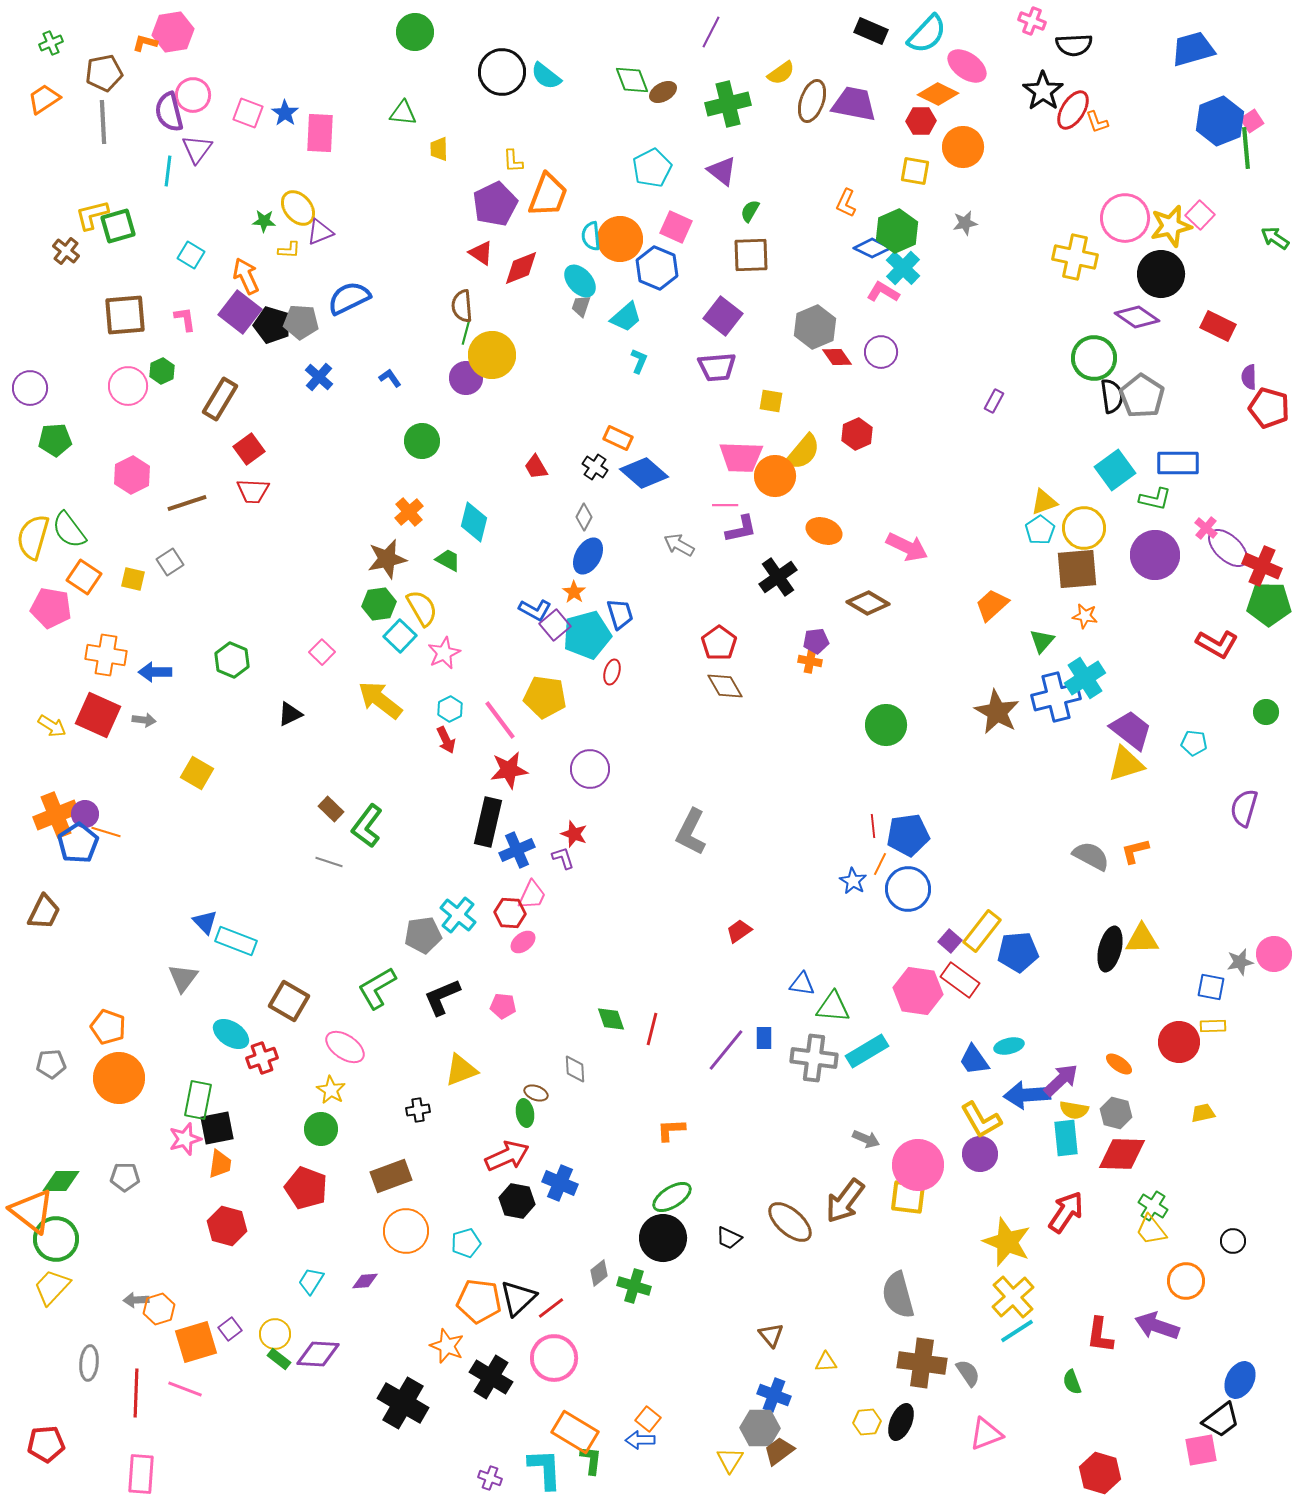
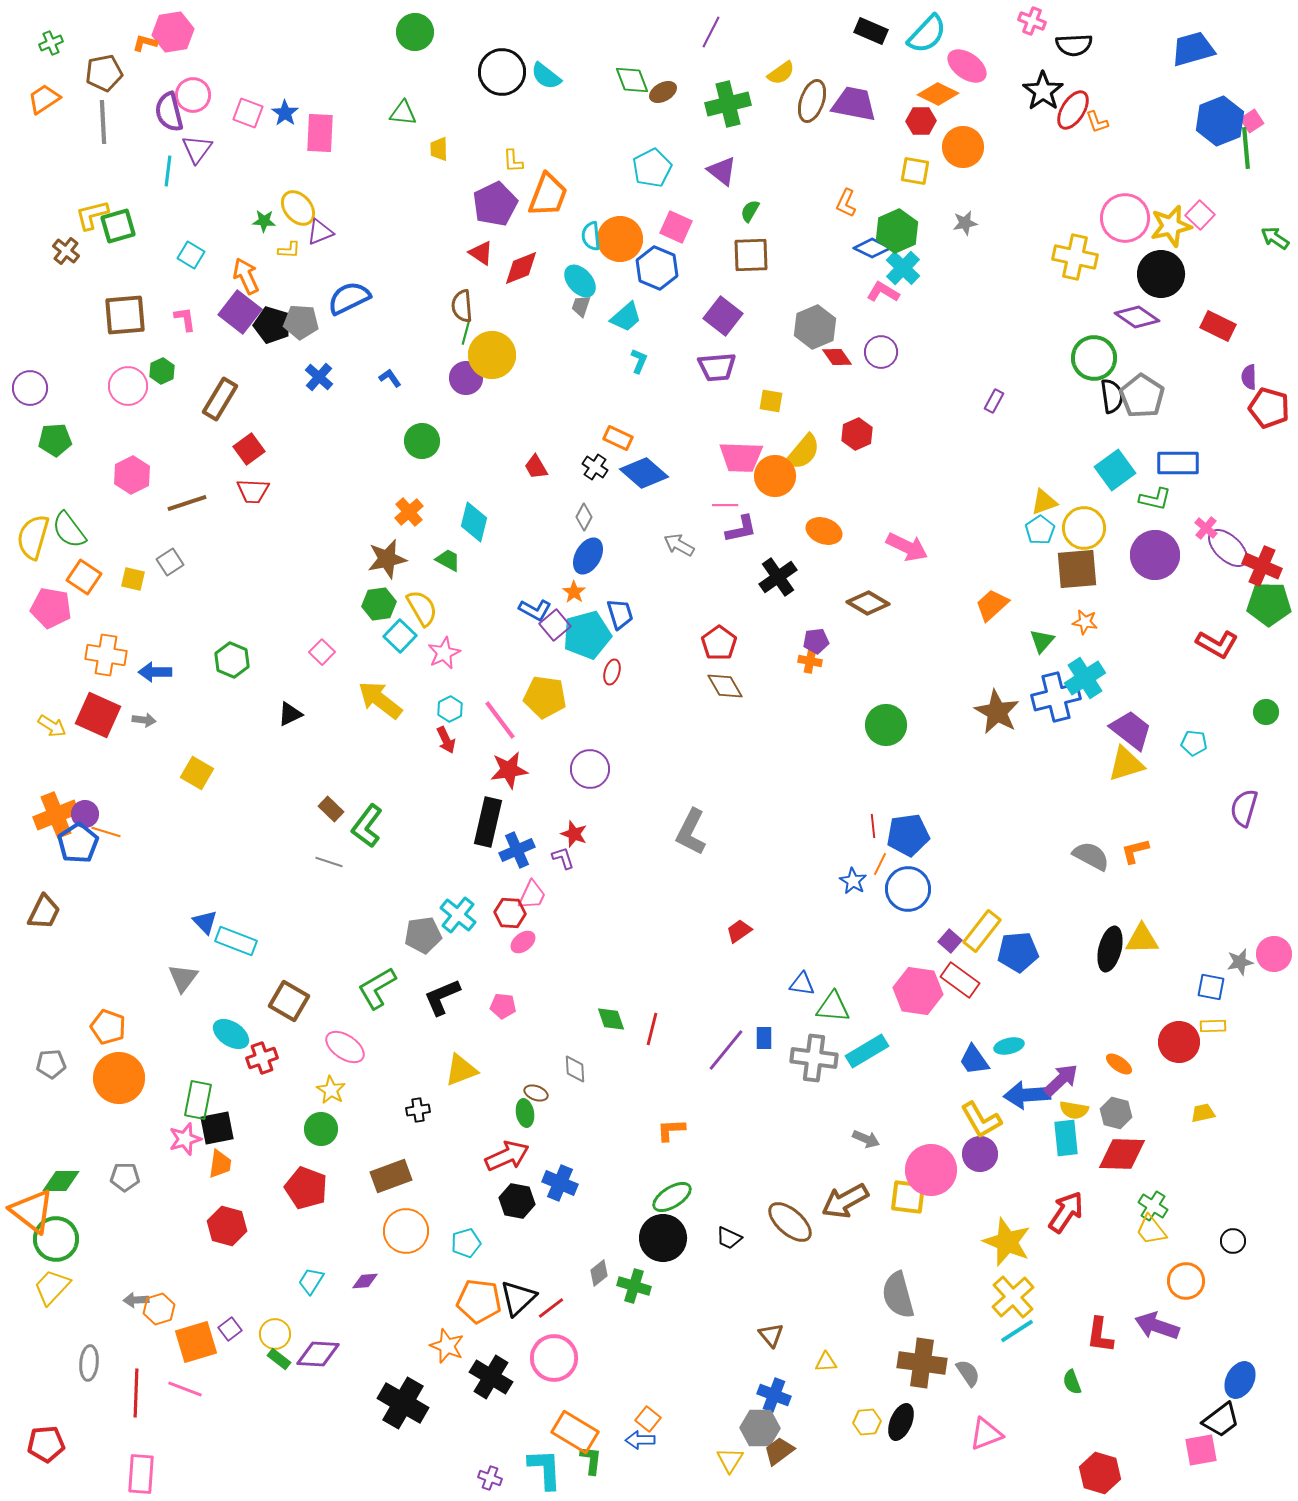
orange star at (1085, 616): moved 6 px down
pink circle at (918, 1165): moved 13 px right, 5 px down
brown arrow at (845, 1201): rotated 24 degrees clockwise
